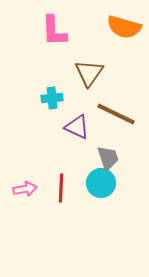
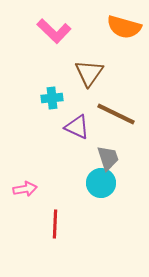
pink L-shape: rotated 44 degrees counterclockwise
red line: moved 6 px left, 36 px down
